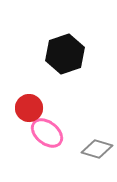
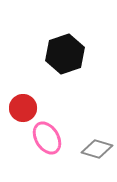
red circle: moved 6 px left
pink ellipse: moved 5 px down; rotated 20 degrees clockwise
